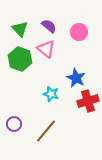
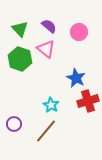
cyan star: moved 11 px down; rotated 14 degrees clockwise
